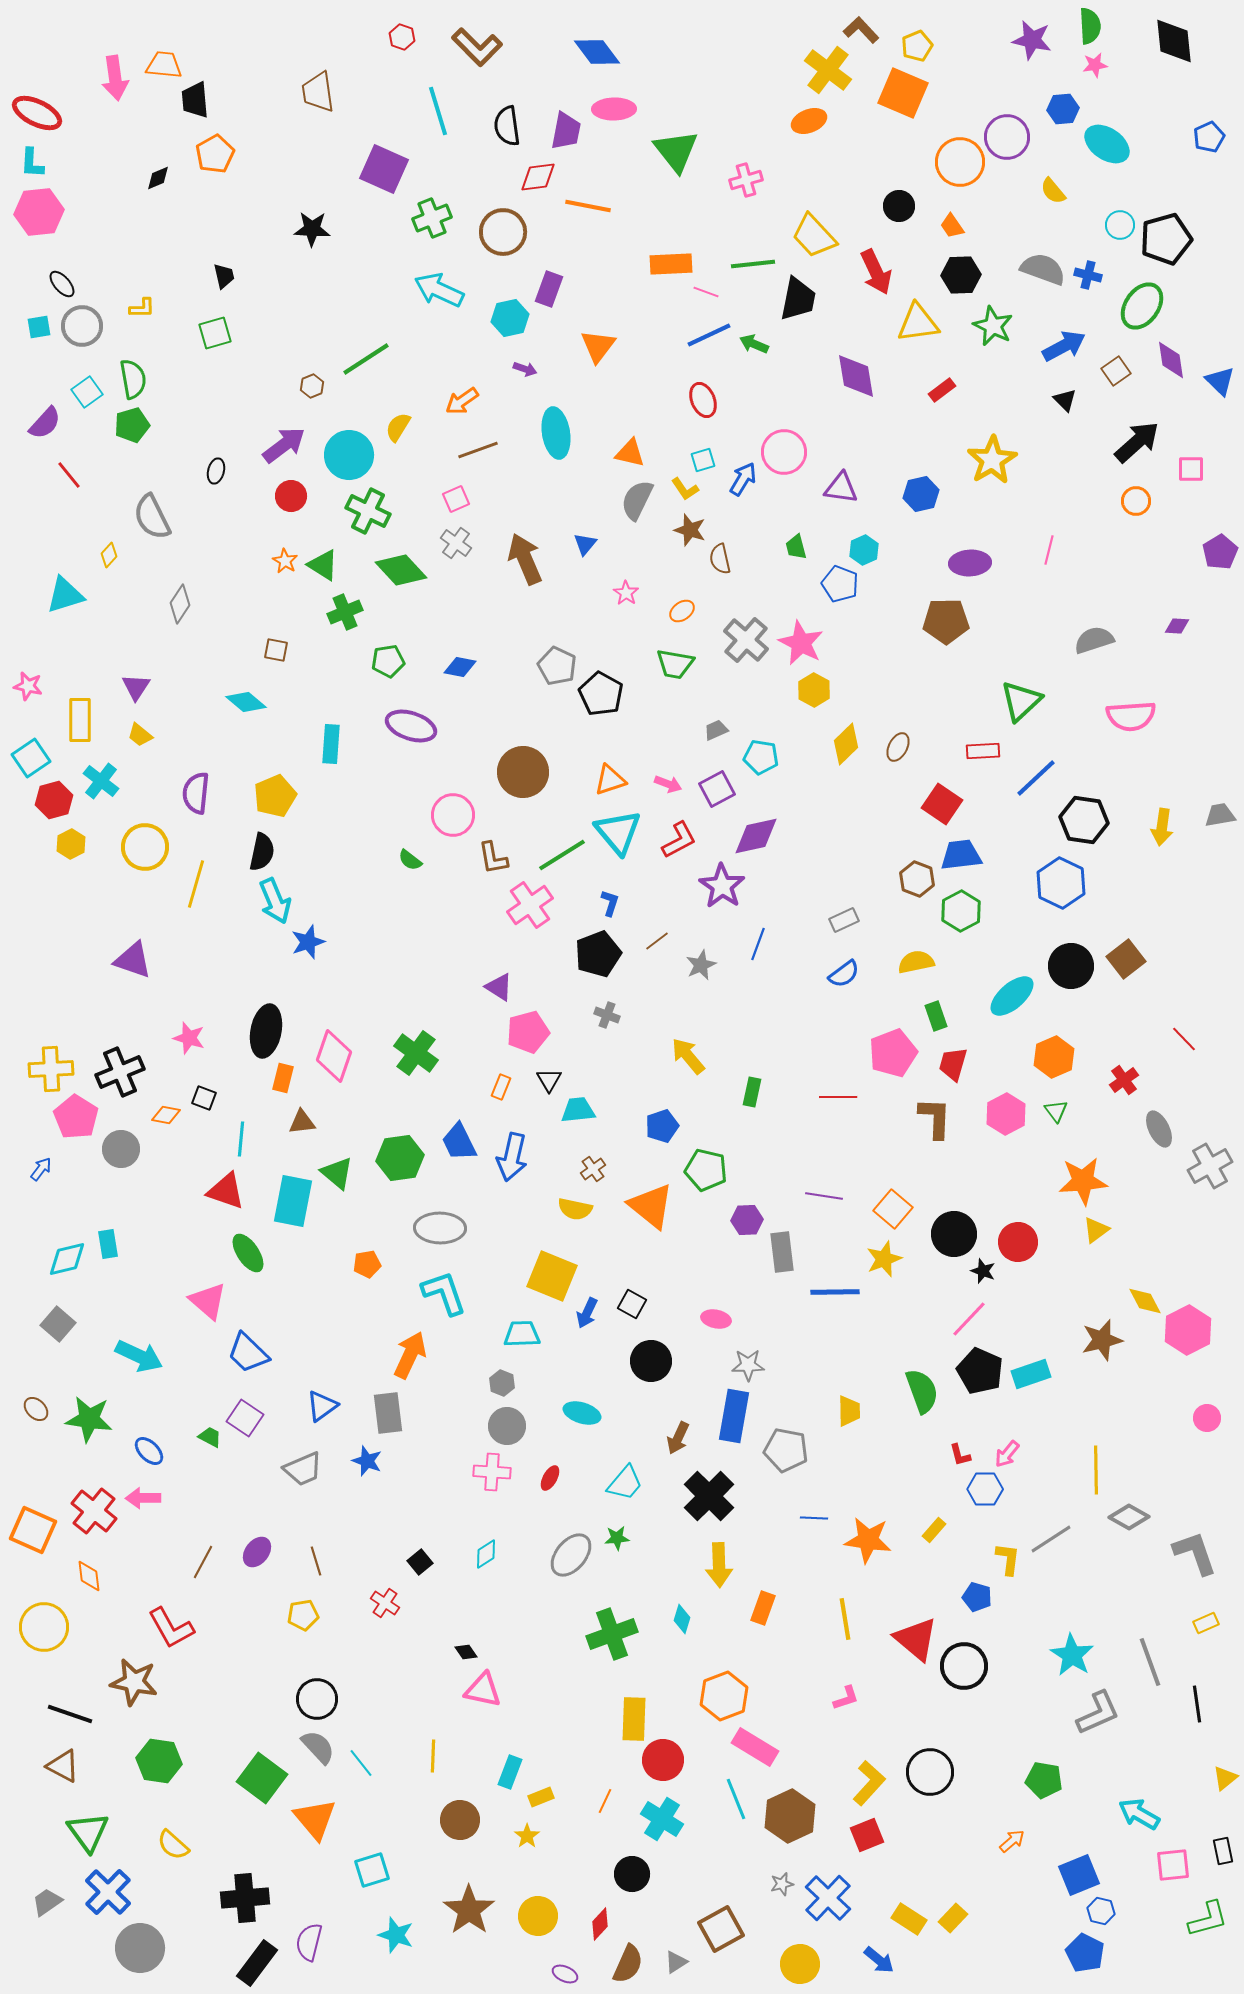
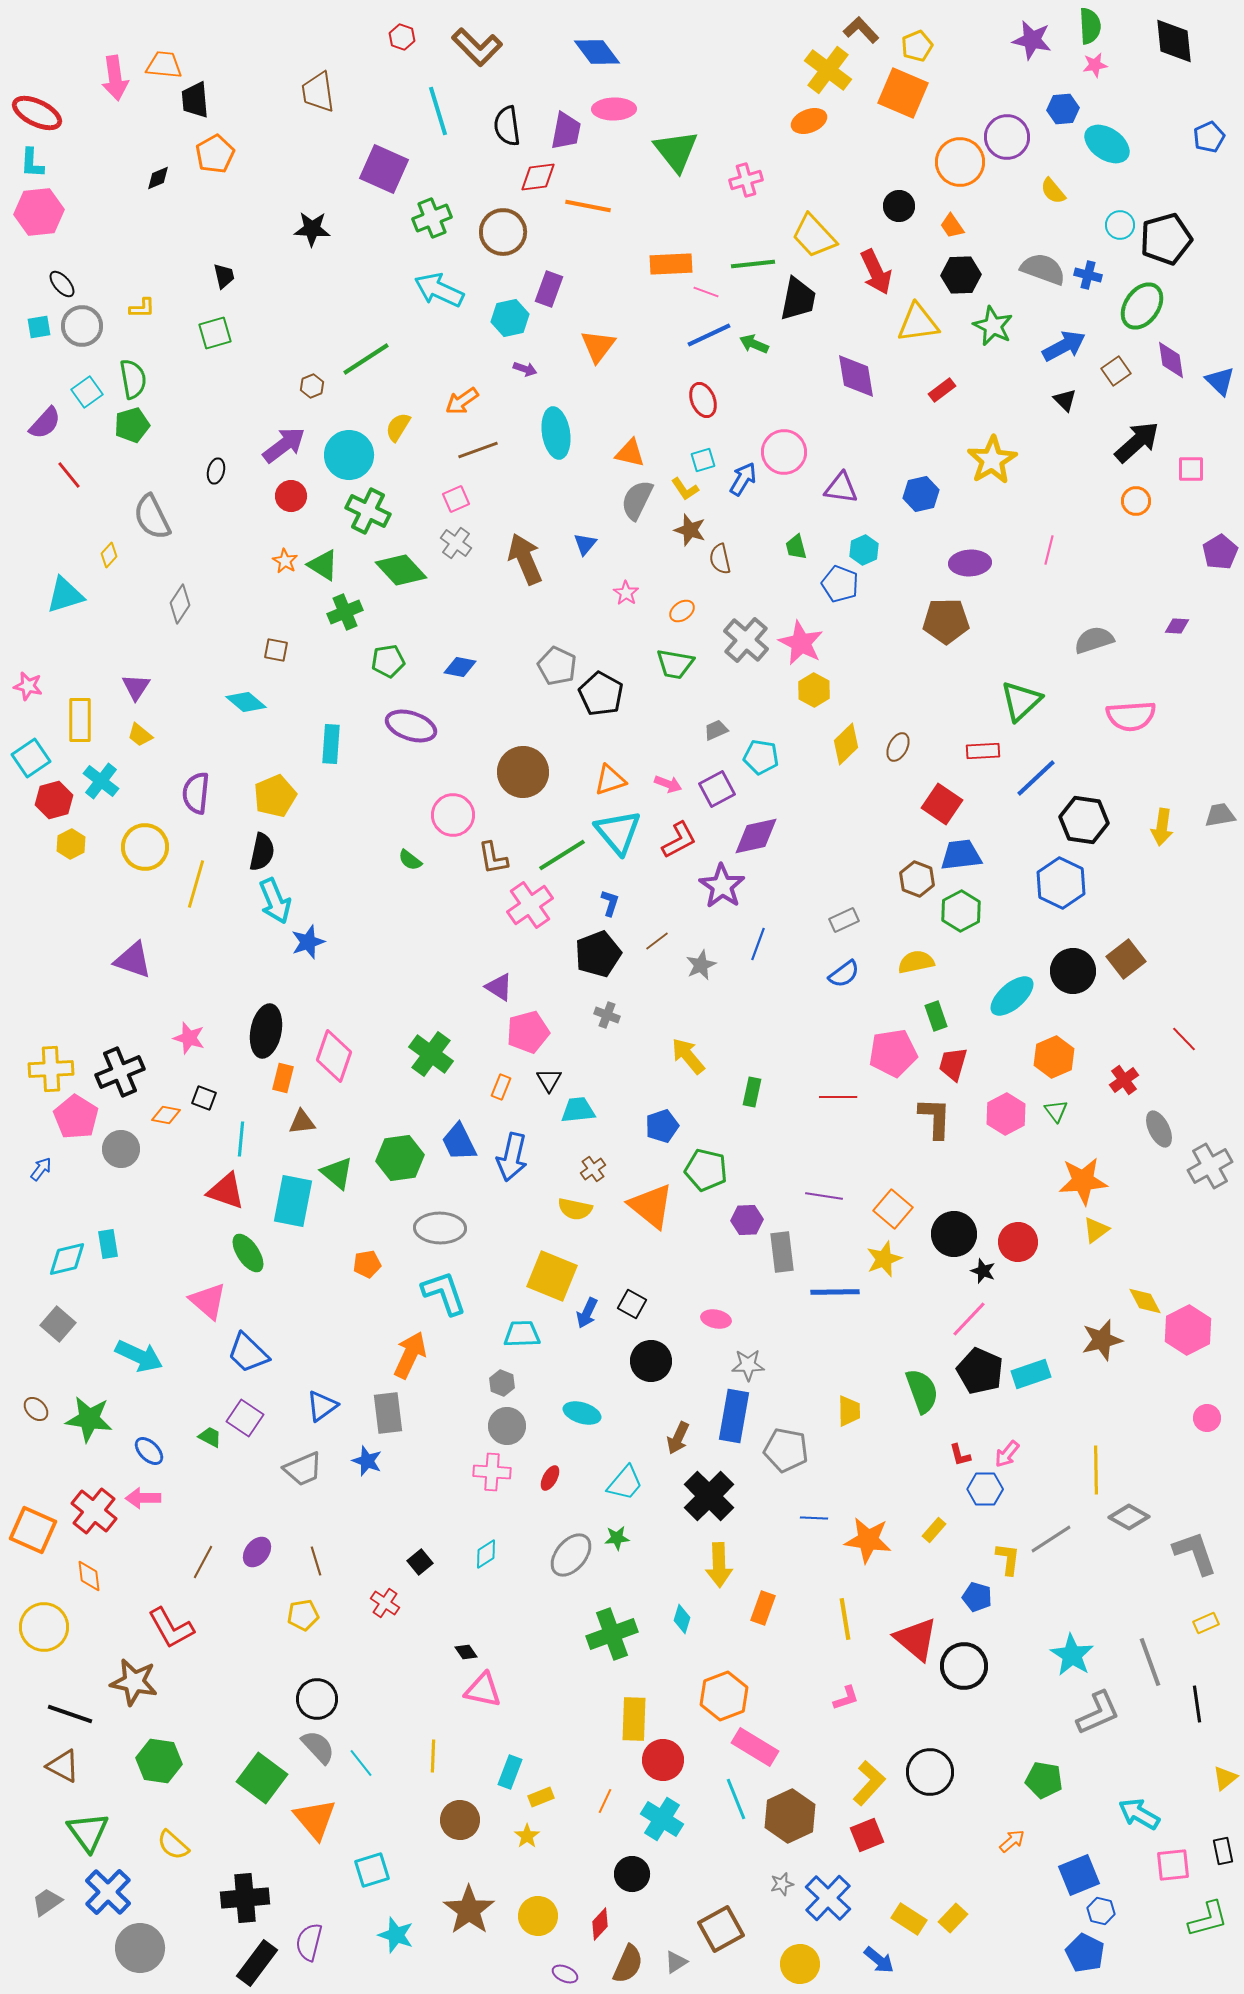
black circle at (1071, 966): moved 2 px right, 5 px down
green cross at (416, 1053): moved 15 px right, 1 px down
pink pentagon at (893, 1053): rotated 12 degrees clockwise
